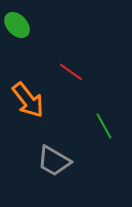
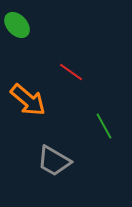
orange arrow: rotated 12 degrees counterclockwise
